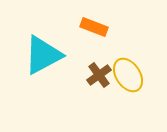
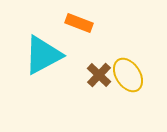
orange rectangle: moved 15 px left, 4 px up
brown cross: rotated 10 degrees counterclockwise
